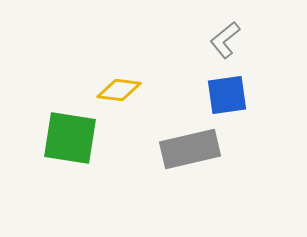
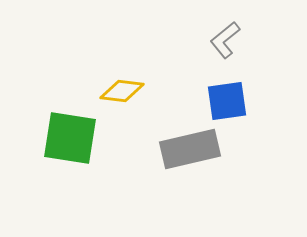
yellow diamond: moved 3 px right, 1 px down
blue square: moved 6 px down
